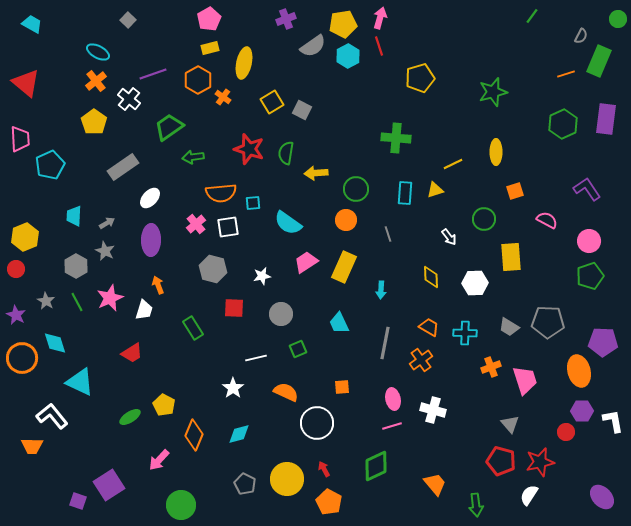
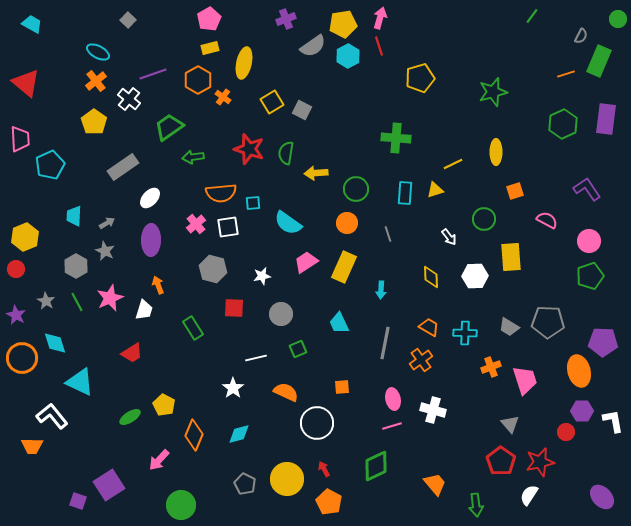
orange circle at (346, 220): moved 1 px right, 3 px down
white hexagon at (475, 283): moved 7 px up
red pentagon at (501, 461): rotated 20 degrees clockwise
